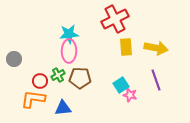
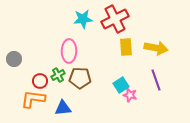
cyan star: moved 14 px right, 15 px up
